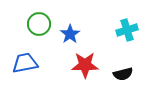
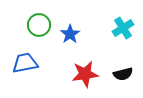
green circle: moved 1 px down
cyan cross: moved 4 px left, 2 px up; rotated 15 degrees counterclockwise
red star: moved 9 px down; rotated 8 degrees counterclockwise
